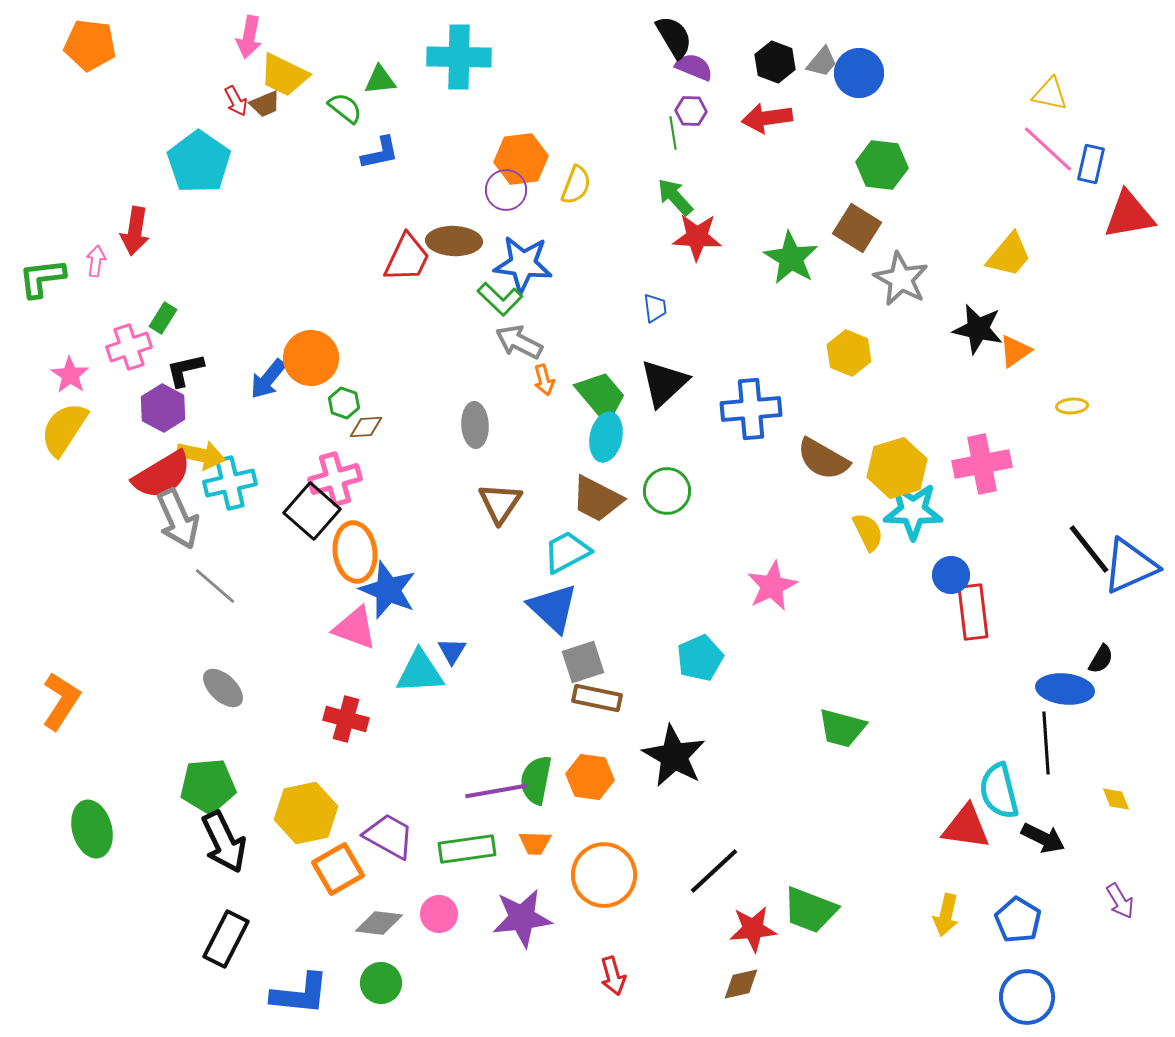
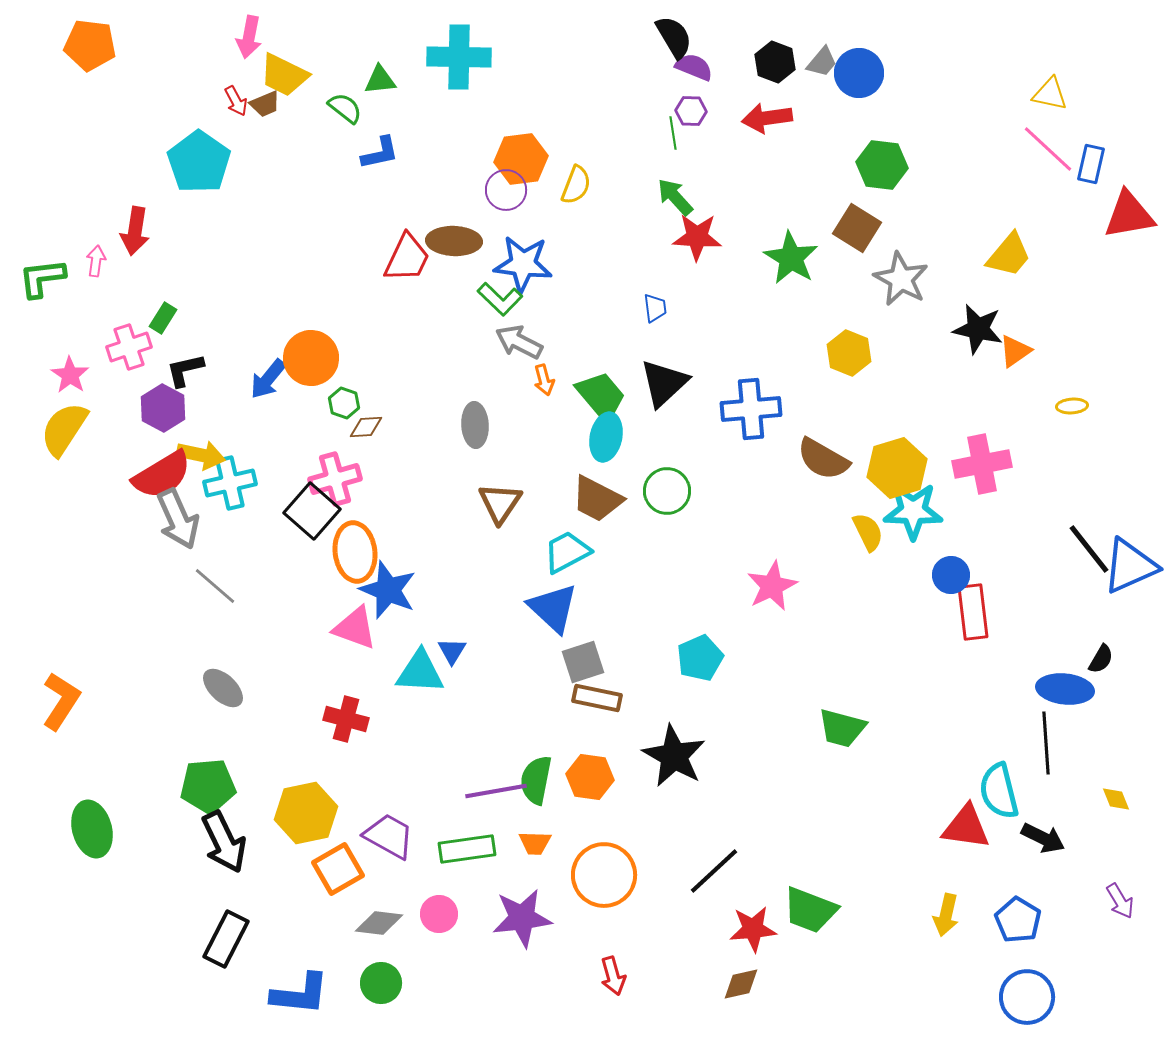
cyan triangle at (420, 672): rotated 6 degrees clockwise
